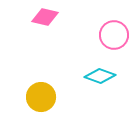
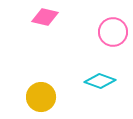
pink circle: moved 1 px left, 3 px up
cyan diamond: moved 5 px down
